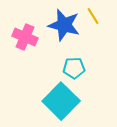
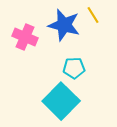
yellow line: moved 1 px up
